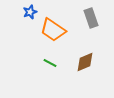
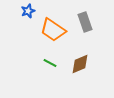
blue star: moved 2 px left, 1 px up
gray rectangle: moved 6 px left, 4 px down
brown diamond: moved 5 px left, 2 px down
